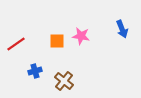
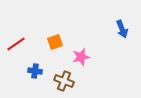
pink star: moved 21 px down; rotated 24 degrees counterclockwise
orange square: moved 2 px left, 1 px down; rotated 21 degrees counterclockwise
blue cross: rotated 24 degrees clockwise
brown cross: rotated 18 degrees counterclockwise
